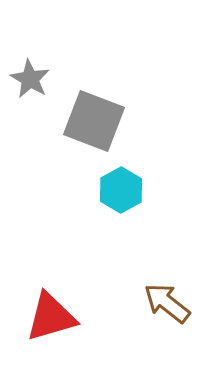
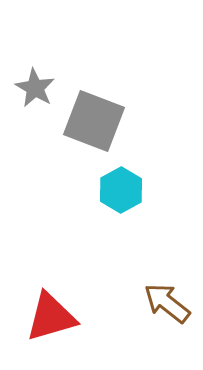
gray star: moved 5 px right, 9 px down
